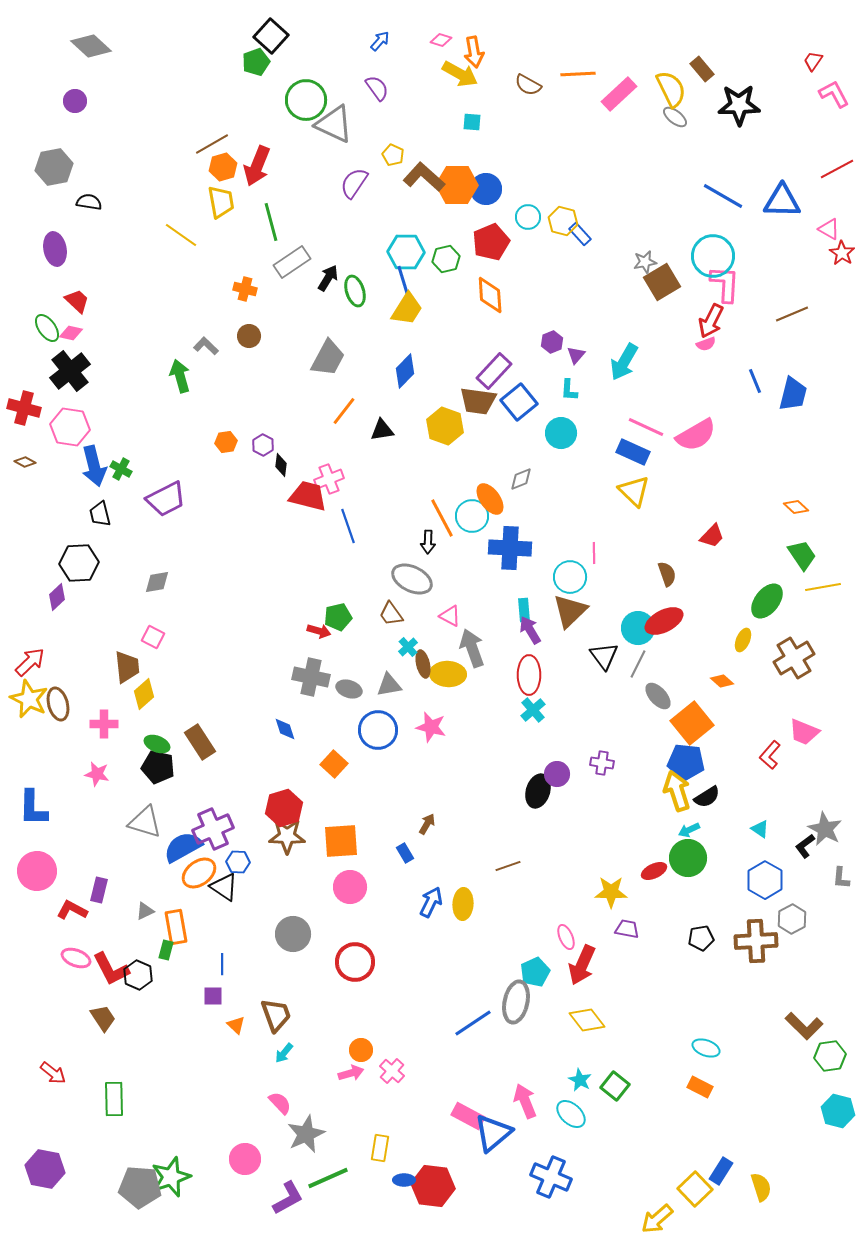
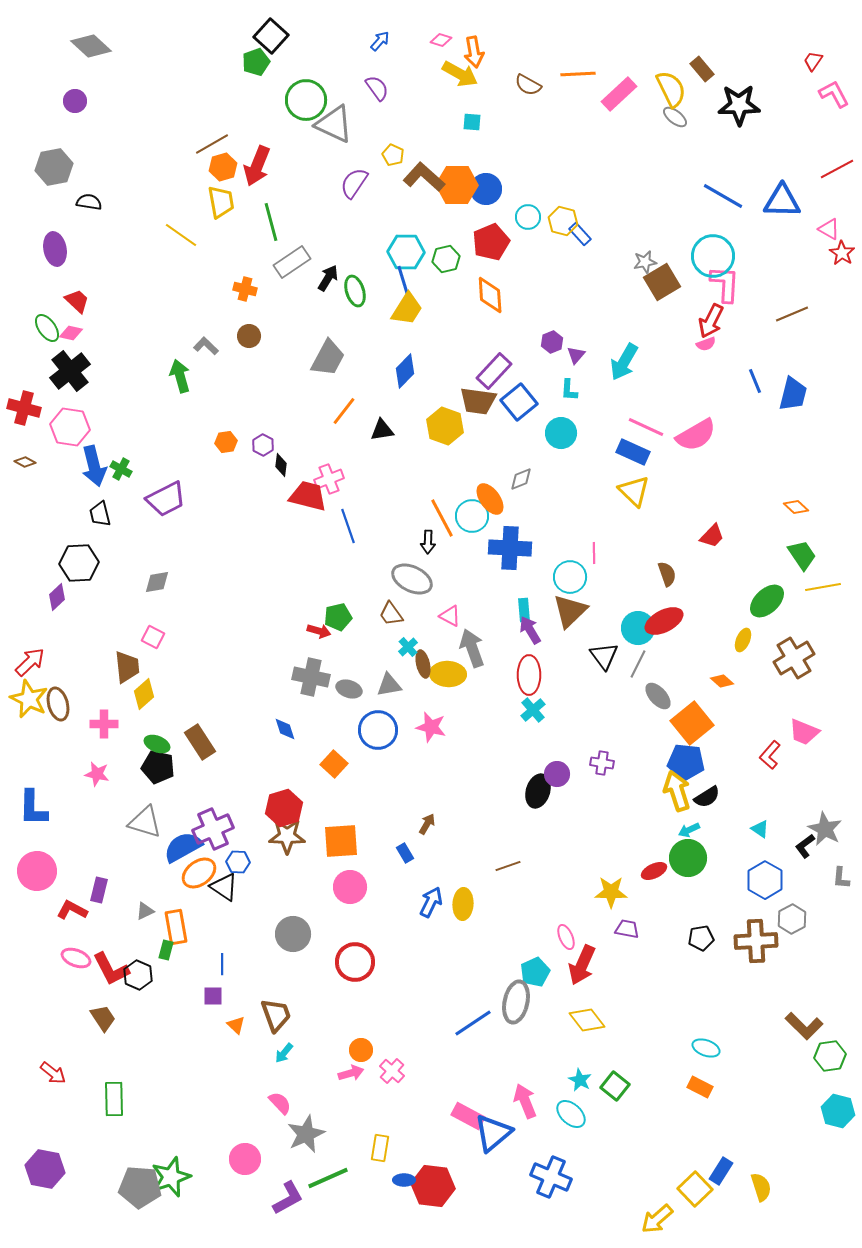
green ellipse at (767, 601): rotated 9 degrees clockwise
